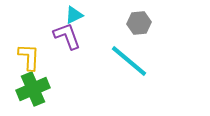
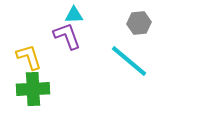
cyan triangle: rotated 24 degrees clockwise
yellow L-shape: rotated 20 degrees counterclockwise
green cross: rotated 20 degrees clockwise
